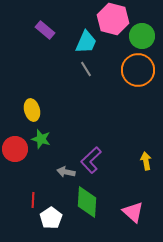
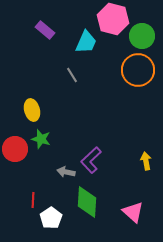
gray line: moved 14 px left, 6 px down
